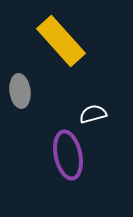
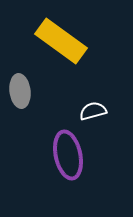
yellow rectangle: rotated 12 degrees counterclockwise
white semicircle: moved 3 px up
